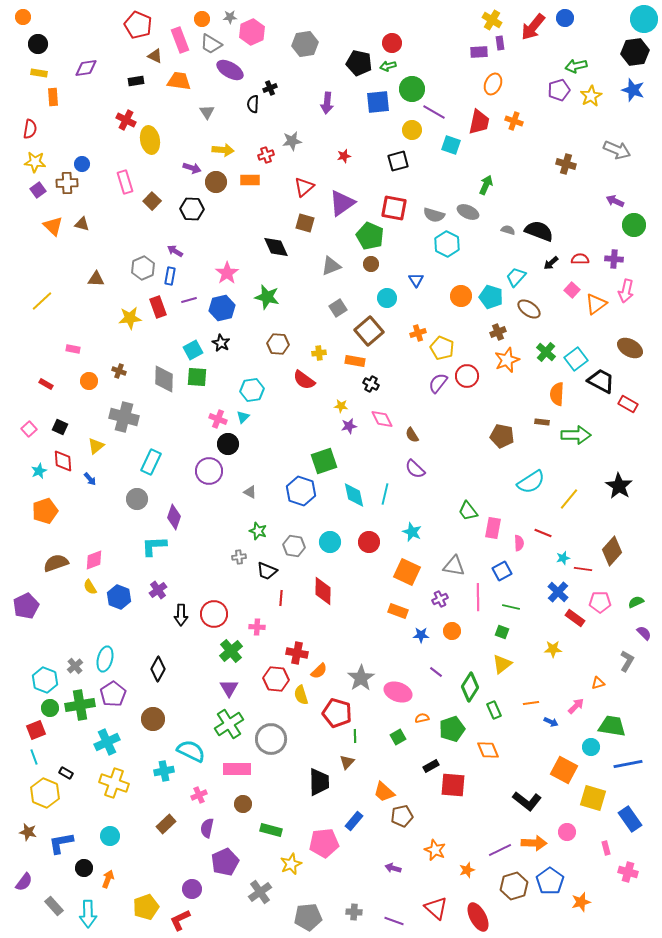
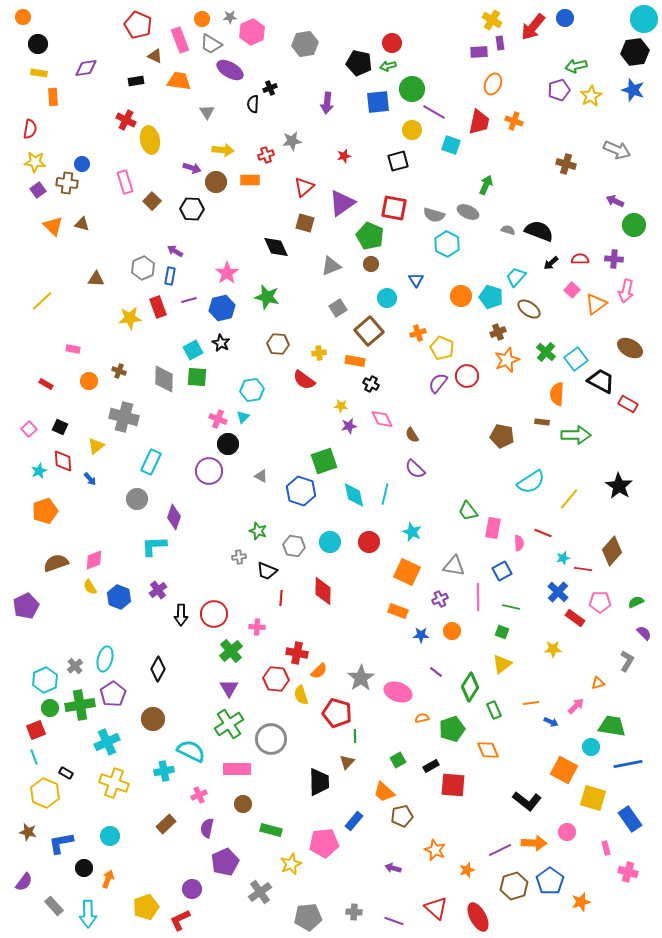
brown cross at (67, 183): rotated 10 degrees clockwise
gray triangle at (250, 492): moved 11 px right, 16 px up
cyan hexagon at (45, 680): rotated 15 degrees clockwise
green square at (398, 737): moved 23 px down
